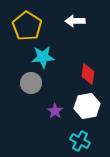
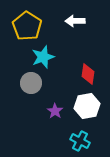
cyan star: rotated 15 degrees counterclockwise
